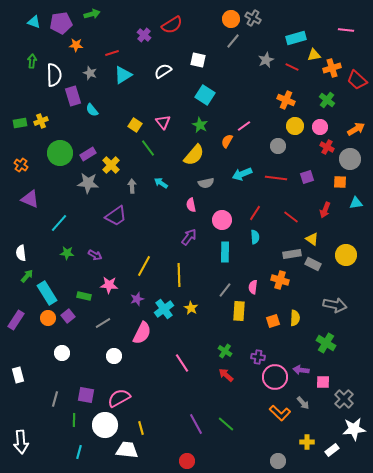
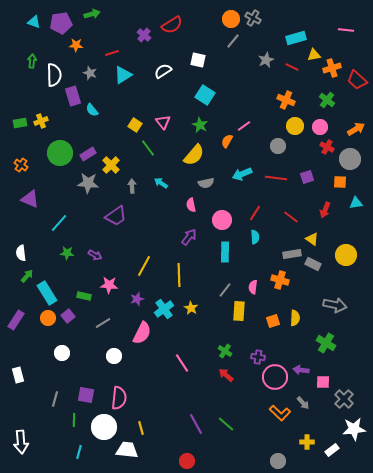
pink semicircle at (119, 398): rotated 125 degrees clockwise
white circle at (105, 425): moved 1 px left, 2 px down
